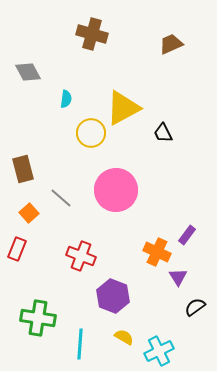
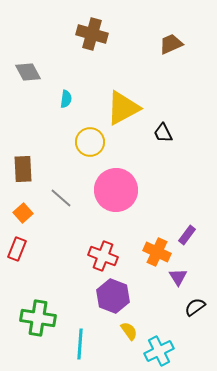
yellow circle: moved 1 px left, 9 px down
brown rectangle: rotated 12 degrees clockwise
orange square: moved 6 px left
red cross: moved 22 px right
yellow semicircle: moved 5 px right, 6 px up; rotated 24 degrees clockwise
